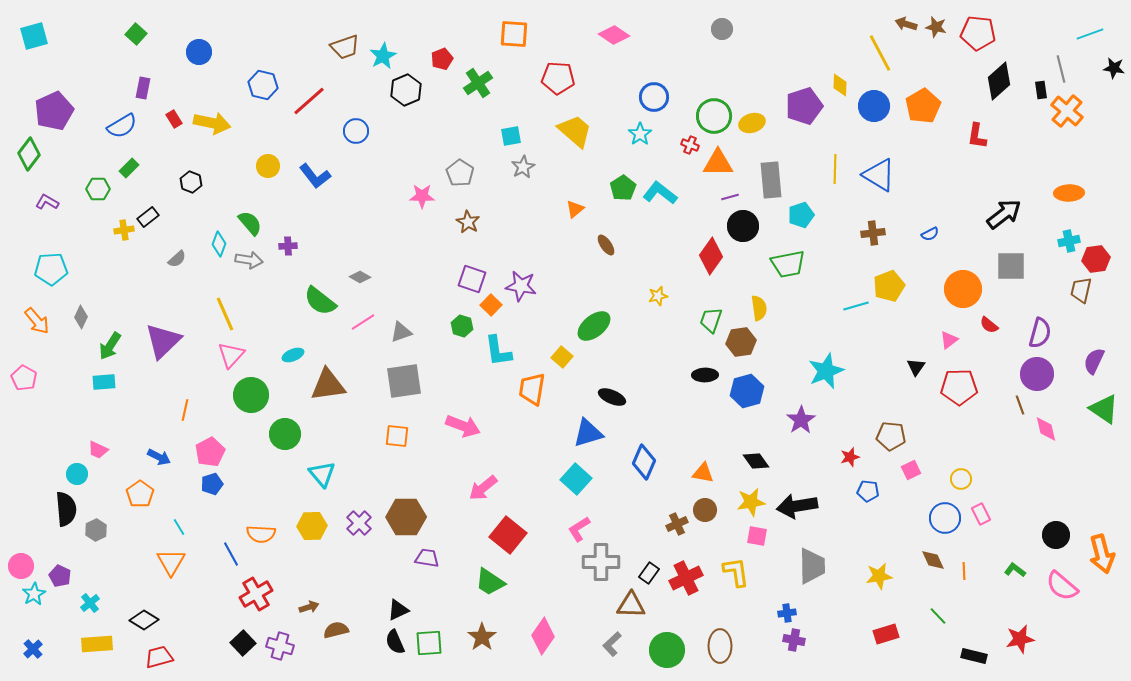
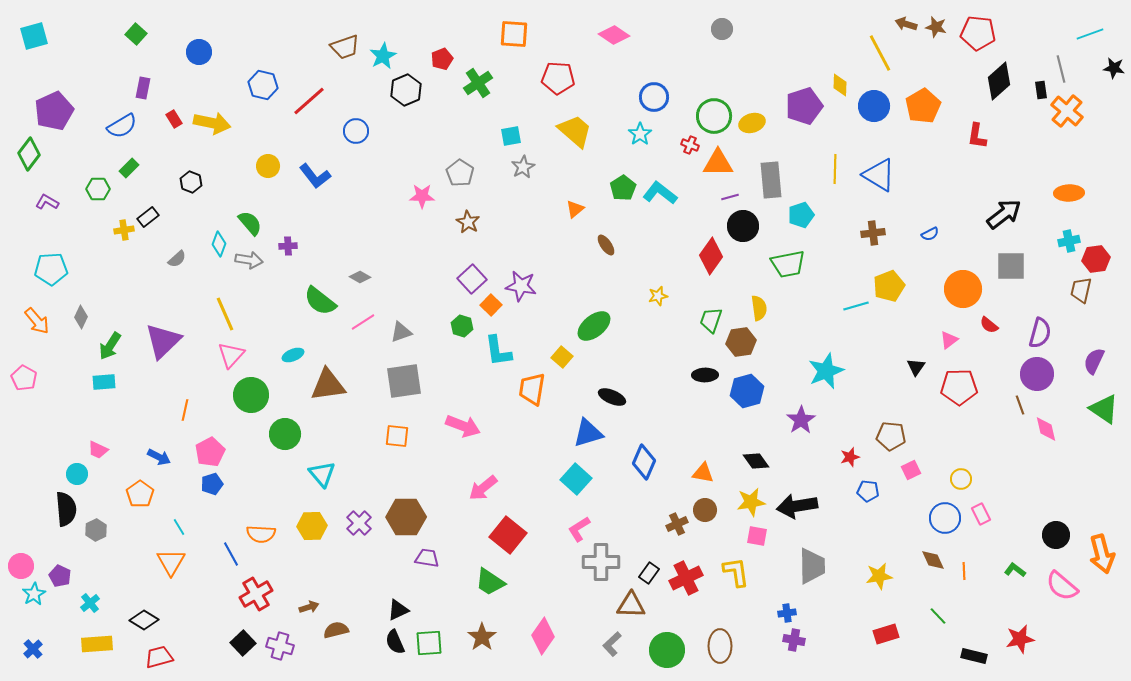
purple square at (472, 279): rotated 28 degrees clockwise
